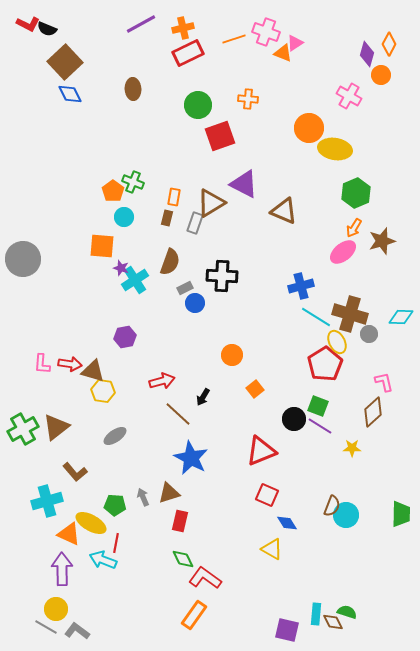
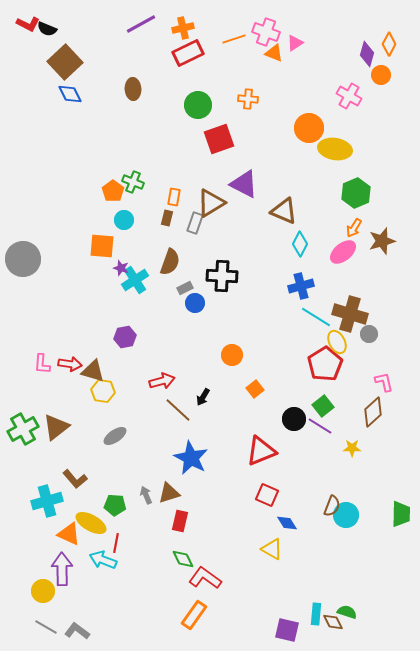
orange triangle at (283, 53): moved 9 px left
red square at (220, 136): moved 1 px left, 3 px down
cyan circle at (124, 217): moved 3 px down
cyan diamond at (401, 317): moved 101 px left, 73 px up; rotated 65 degrees counterclockwise
green square at (318, 406): moved 5 px right; rotated 30 degrees clockwise
brown line at (178, 414): moved 4 px up
brown L-shape at (75, 472): moved 7 px down
gray arrow at (143, 497): moved 3 px right, 2 px up
yellow circle at (56, 609): moved 13 px left, 18 px up
